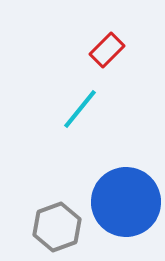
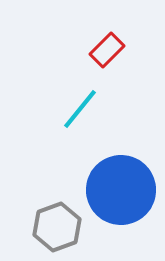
blue circle: moved 5 px left, 12 px up
